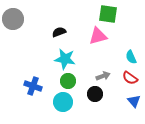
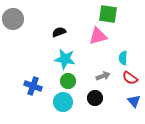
cyan semicircle: moved 8 px left, 1 px down; rotated 24 degrees clockwise
black circle: moved 4 px down
